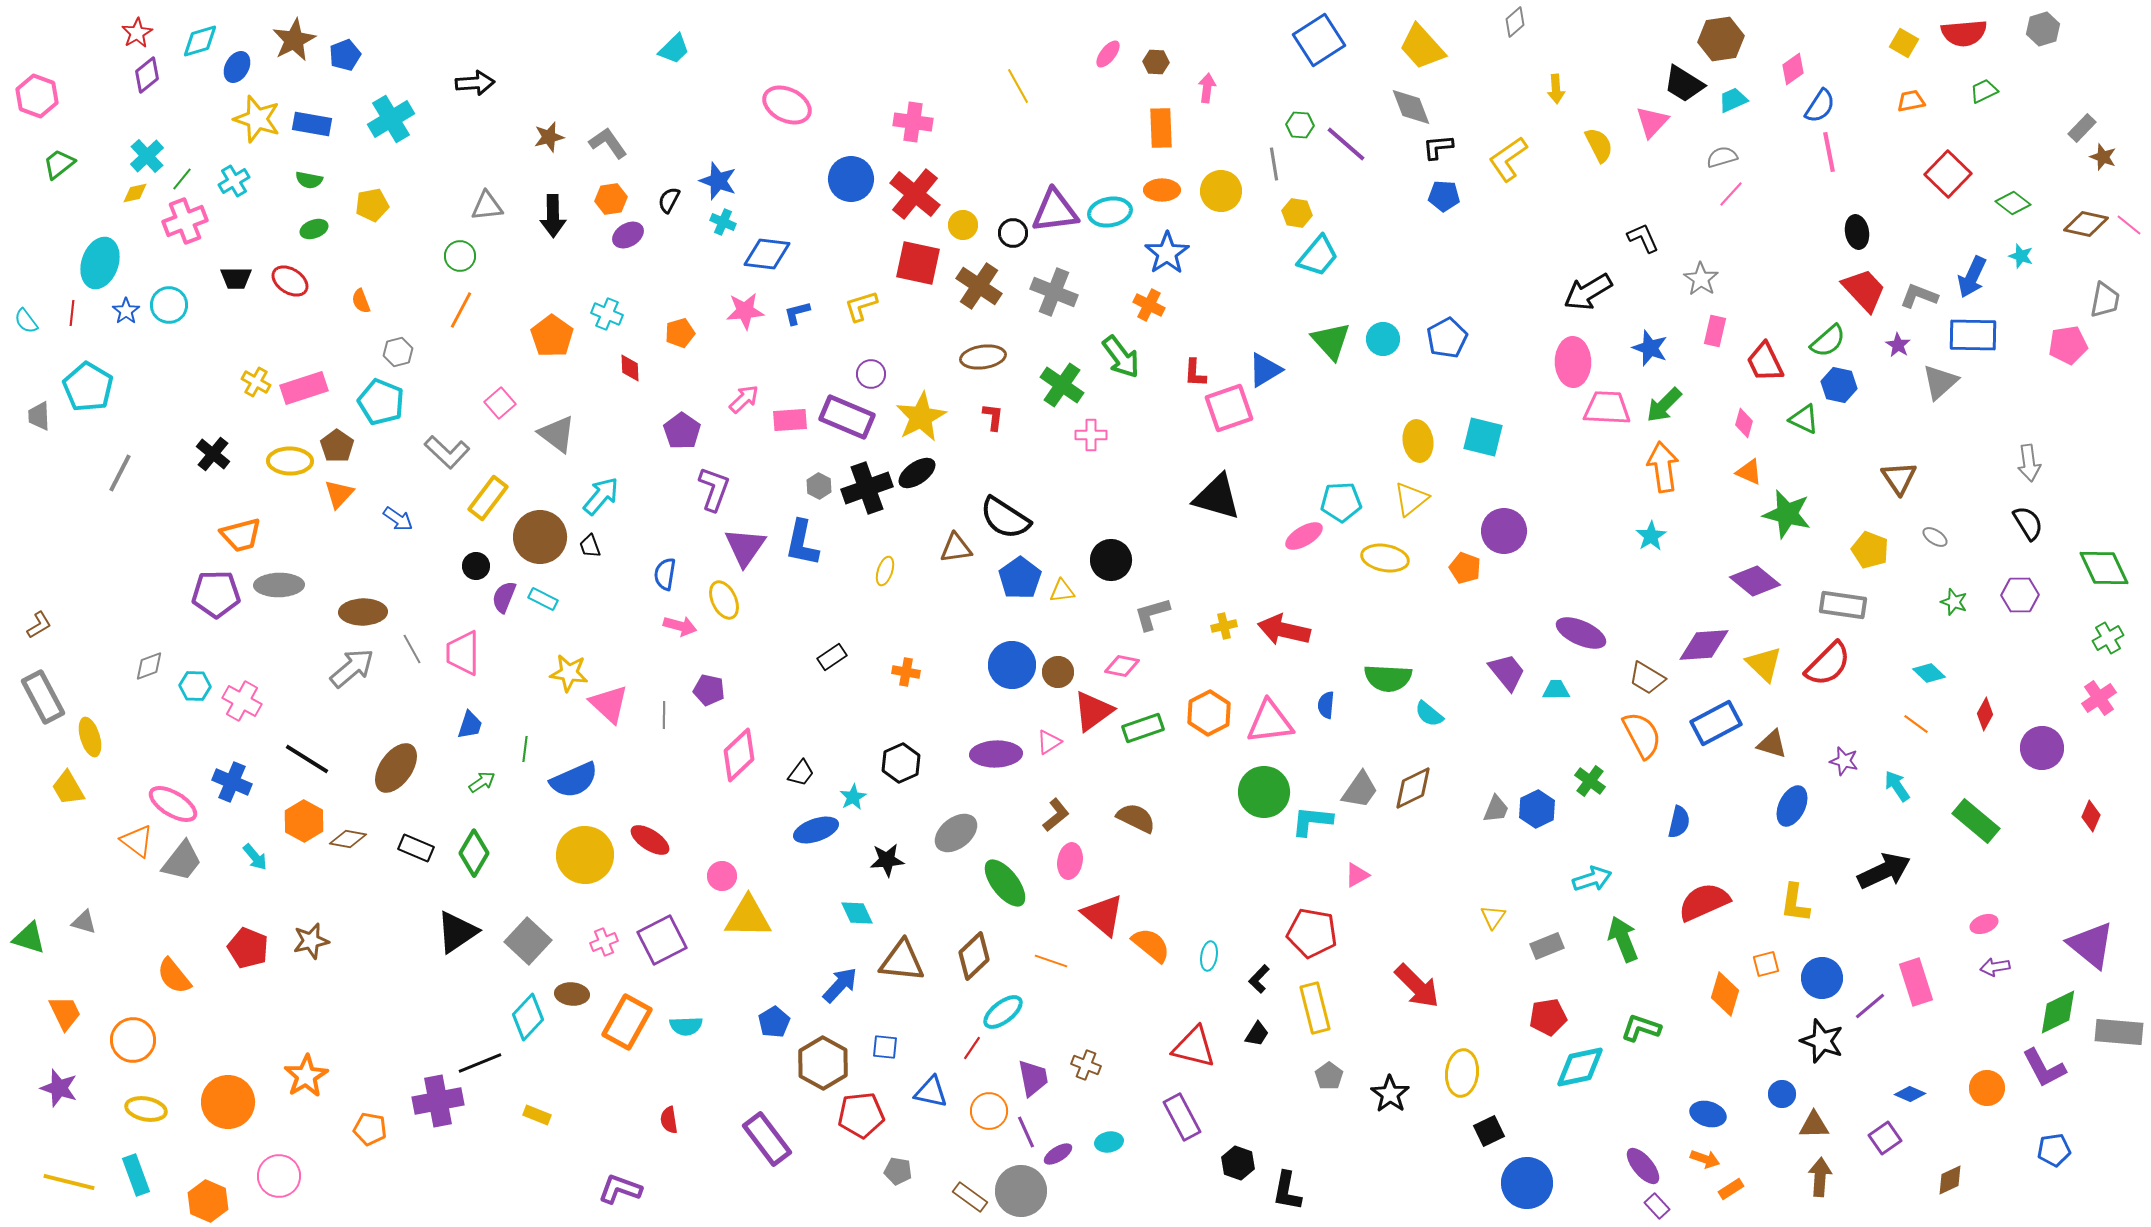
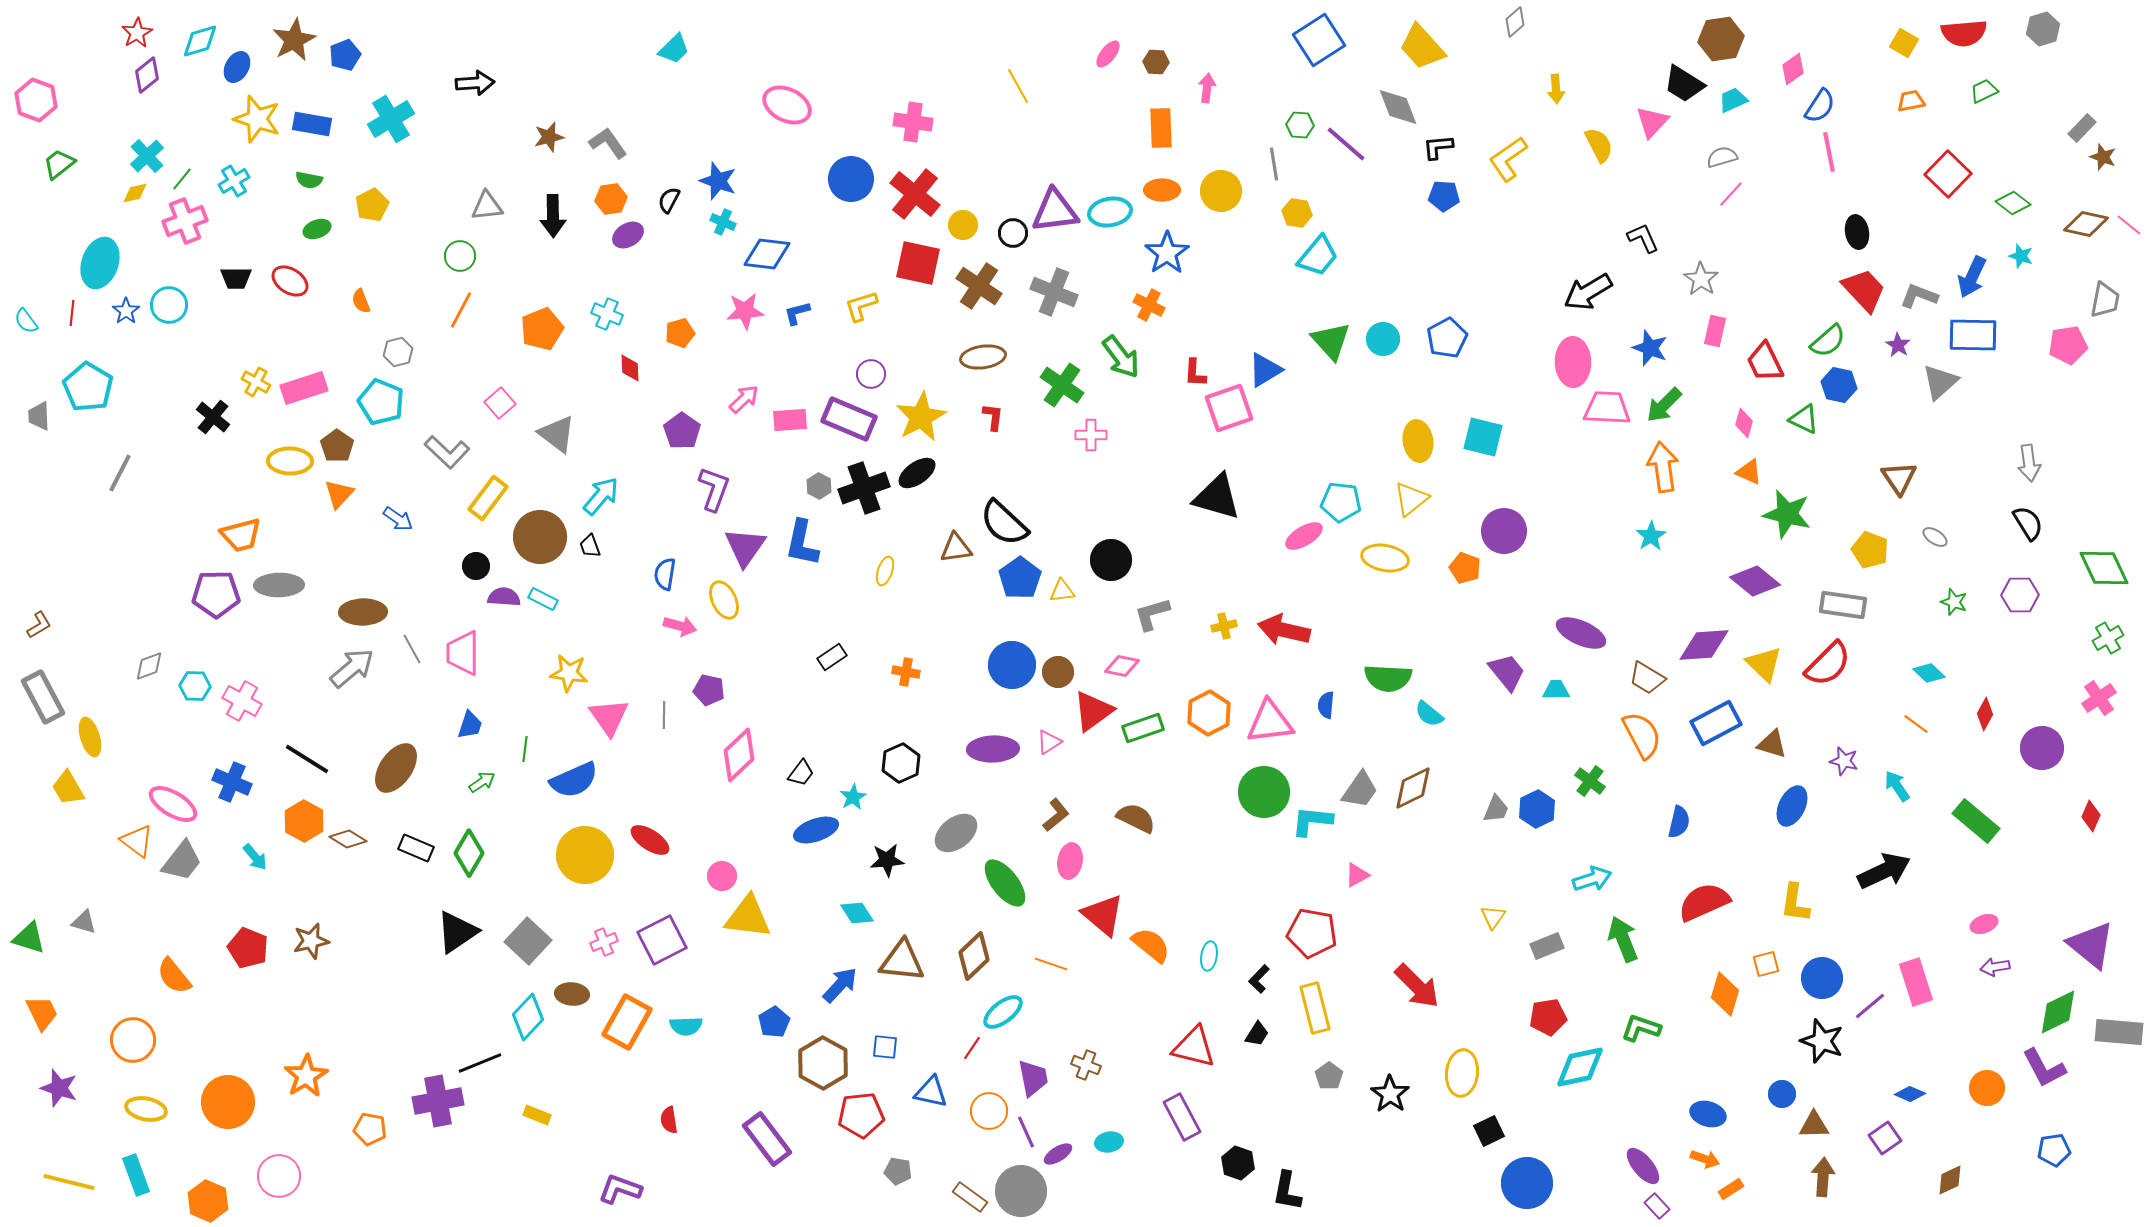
pink hexagon at (37, 96): moved 1 px left, 4 px down
gray diamond at (1411, 107): moved 13 px left
yellow pentagon at (372, 205): rotated 16 degrees counterclockwise
green ellipse at (314, 229): moved 3 px right
orange pentagon at (552, 336): moved 10 px left, 7 px up; rotated 15 degrees clockwise
purple rectangle at (847, 417): moved 2 px right, 2 px down
black cross at (213, 454): moved 37 px up
black cross at (867, 488): moved 3 px left
cyan pentagon at (1341, 502): rotated 9 degrees clockwise
black semicircle at (1005, 518): moved 1 px left, 5 px down; rotated 10 degrees clockwise
purple semicircle at (504, 597): rotated 72 degrees clockwise
pink triangle at (609, 704): moved 13 px down; rotated 12 degrees clockwise
purple ellipse at (996, 754): moved 3 px left, 5 px up
brown diamond at (348, 839): rotated 21 degrees clockwise
green diamond at (474, 853): moved 5 px left
cyan diamond at (857, 913): rotated 8 degrees counterclockwise
yellow triangle at (748, 917): rotated 6 degrees clockwise
orange line at (1051, 961): moved 3 px down
orange trapezoid at (65, 1013): moved 23 px left
brown arrow at (1820, 1177): moved 3 px right
